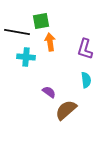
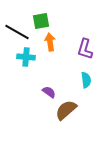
black line: rotated 20 degrees clockwise
